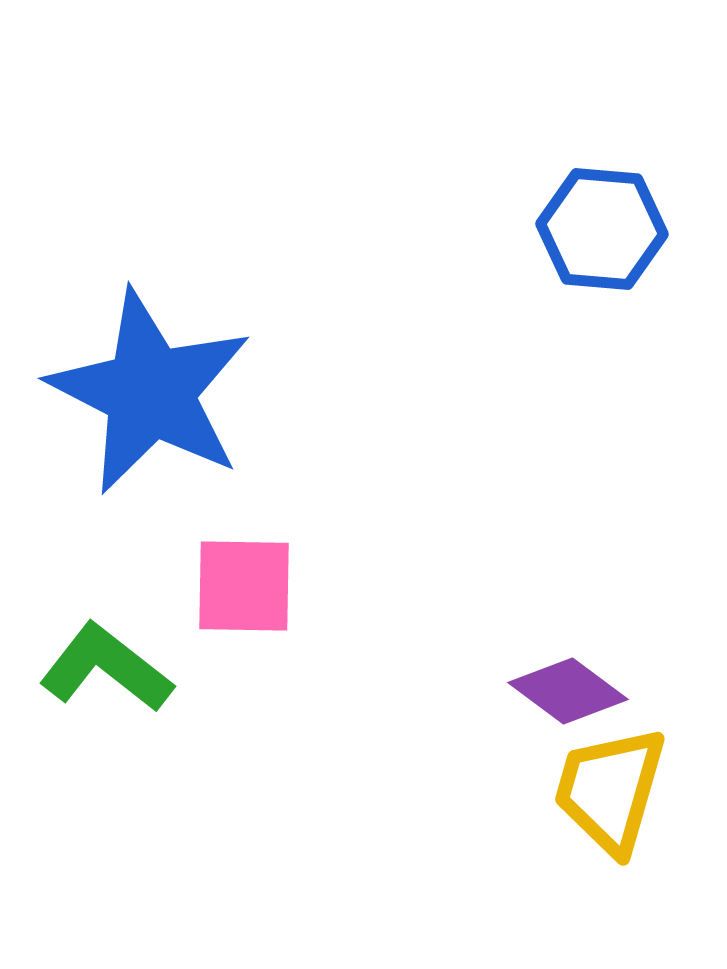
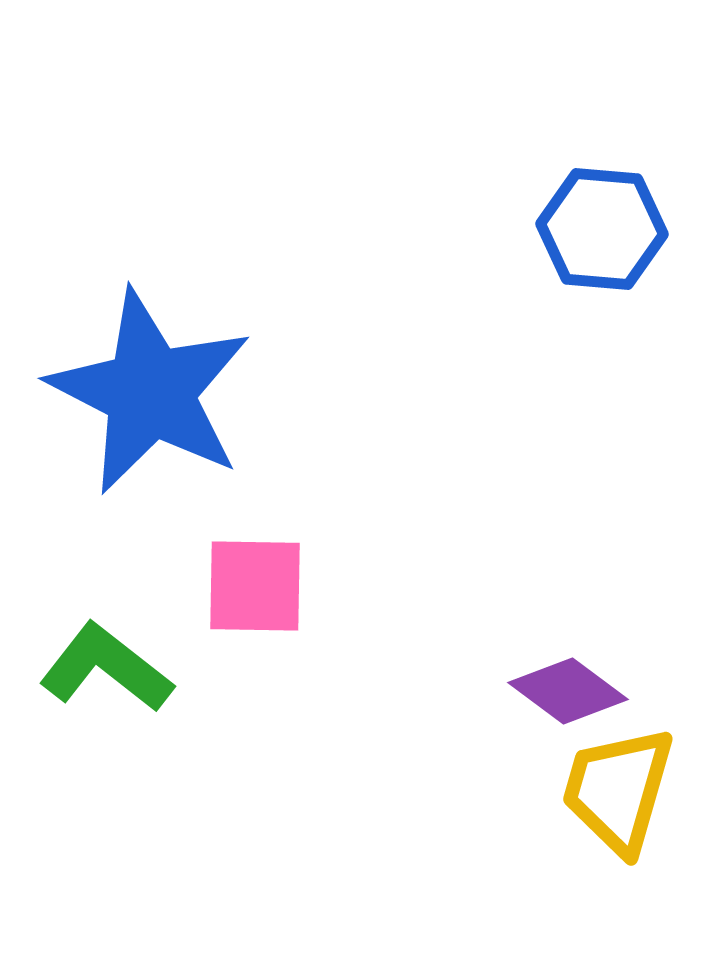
pink square: moved 11 px right
yellow trapezoid: moved 8 px right
